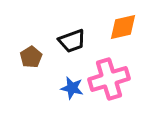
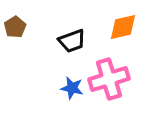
brown pentagon: moved 16 px left, 30 px up
